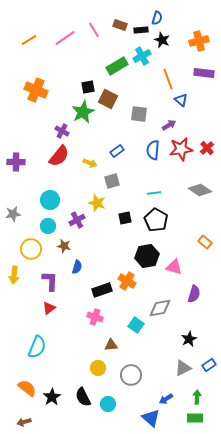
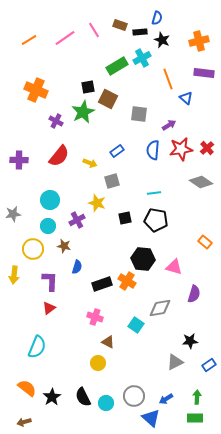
black rectangle at (141, 30): moved 1 px left, 2 px down
cyan cross at (142, 56): moved 2 px down
blue triangle at (181, 100): moved 5 px right, 2 px up
purple cross at (62, 131): moved 6 px left, 10 px up
purple cross at (16, 162): moved 3 px right, 2 px up
gray diamond at (200, 190): moved 1 px right, 8 px up
black pentagon at (156, 220): rotated 20 degrees counterclockwise
yellow circle at (31, 249): moved 2 px right
black hexagon at (147, 256): moved 4 px left, 3 px down; rotated 15 degrees clockwise
black rectangle at (102, 290): moved 6 px up
black star at (189, 339): moved 1 px right, 2 px down; rotated 21 degrees clockwise
brown triangle at (111, 345): moved 3 px left, 3 px up; rotated 32 degrees clockwise
yellow circle at (98, 368): moved 5 px up
gray triangle at (183, 368): moved 8 px left, 6 px up
gray circle at (131, 375): moved 3 px right, 21 px down
cyan circle at (108, 404): moved 2 px left, 1 px up
